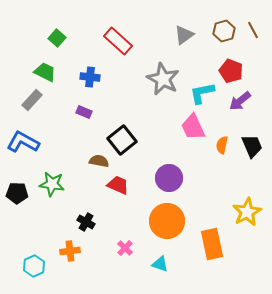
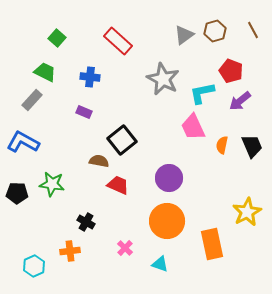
brown hexagon: moved 9 px left
